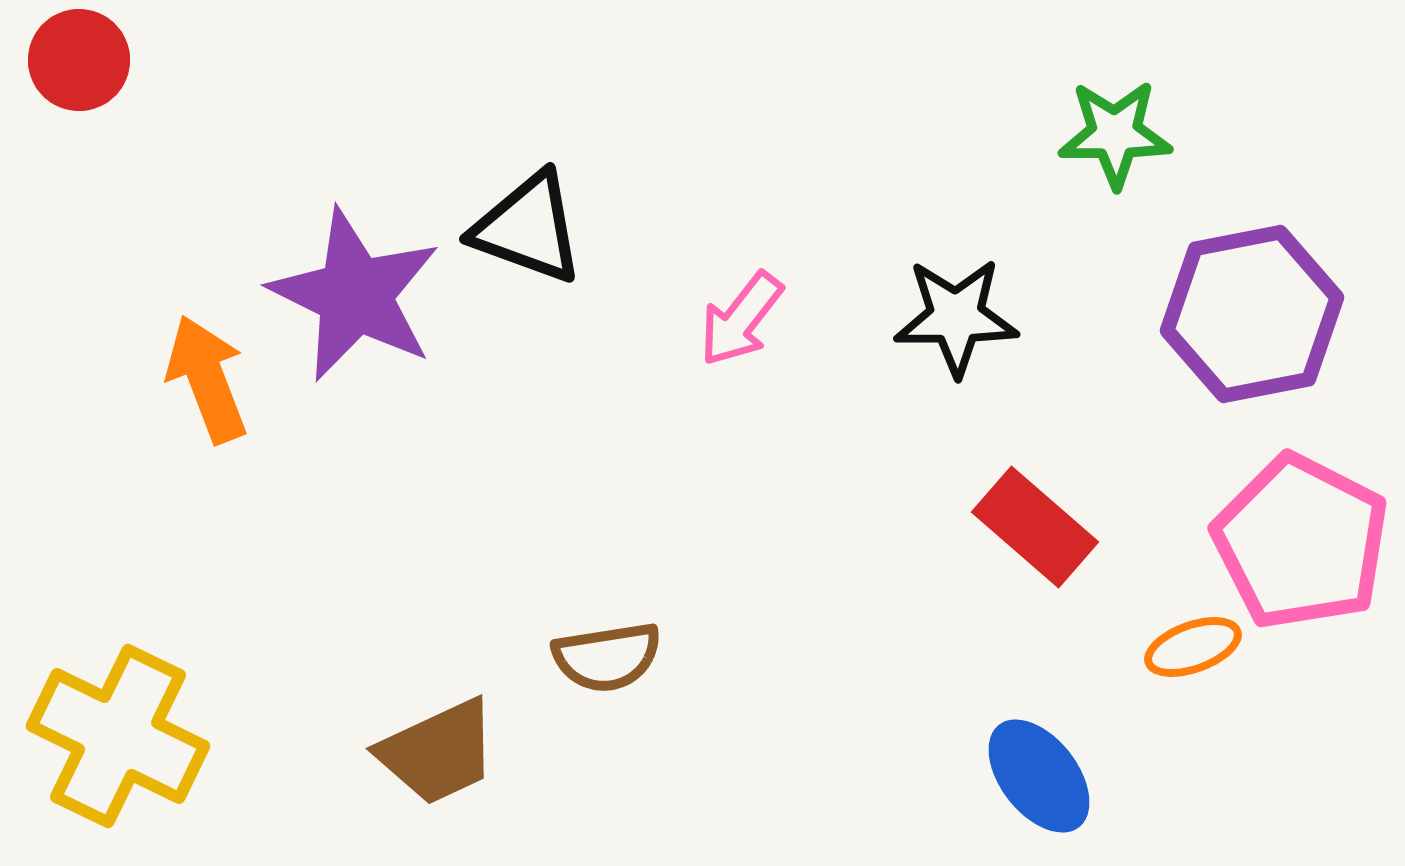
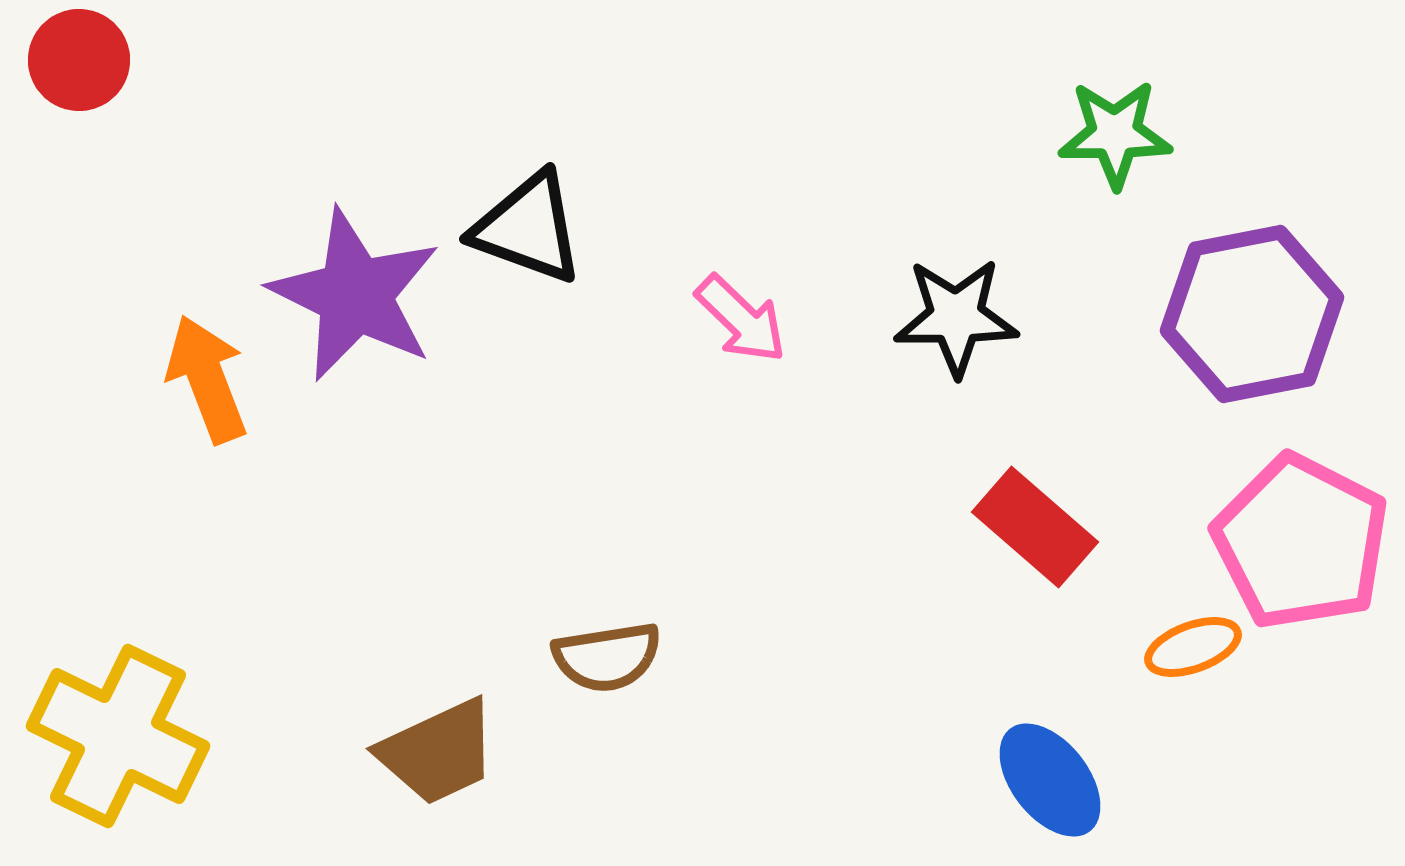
pink arrow: rotated 84 degrees counterclockwise
blue ellipse: moved 11 px right, 4 px down
